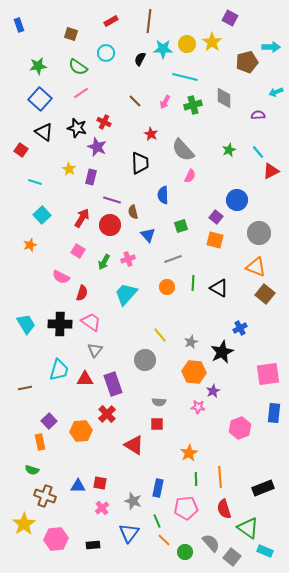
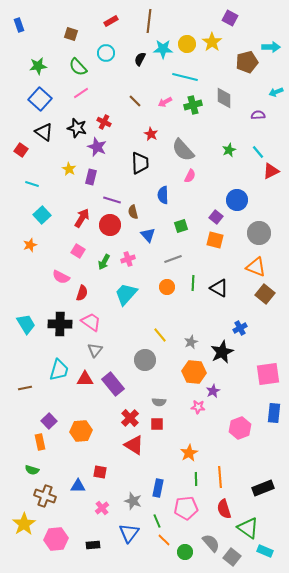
green semicircle at (78, 67): rotated 12 degrees clockwise
pink arrow at (165, 102): rotated 32 degrees clockwise
cyan line at (35, 182): moved 3 px left, 2 px down
purple rectangle at (113, 384): rotated 20 degrees counterclockwise
red cross at (107, 414): moved 23 px right, 4 px down
red square at (100, 483): moved 11 px up
